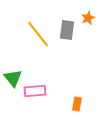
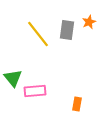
orange star: moved 1 px right, 4 px down
